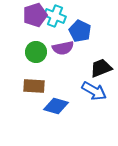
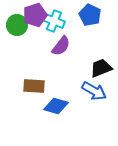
cyan cross: moved 1 px left, 5 px down
blue pentagon: moved 10 px right, 16 px up
purple semicircle: moved 2 px left, 2 px up; rotated 40 degrees counterclockwise
green circle: moved 19 px left, 27 px up
